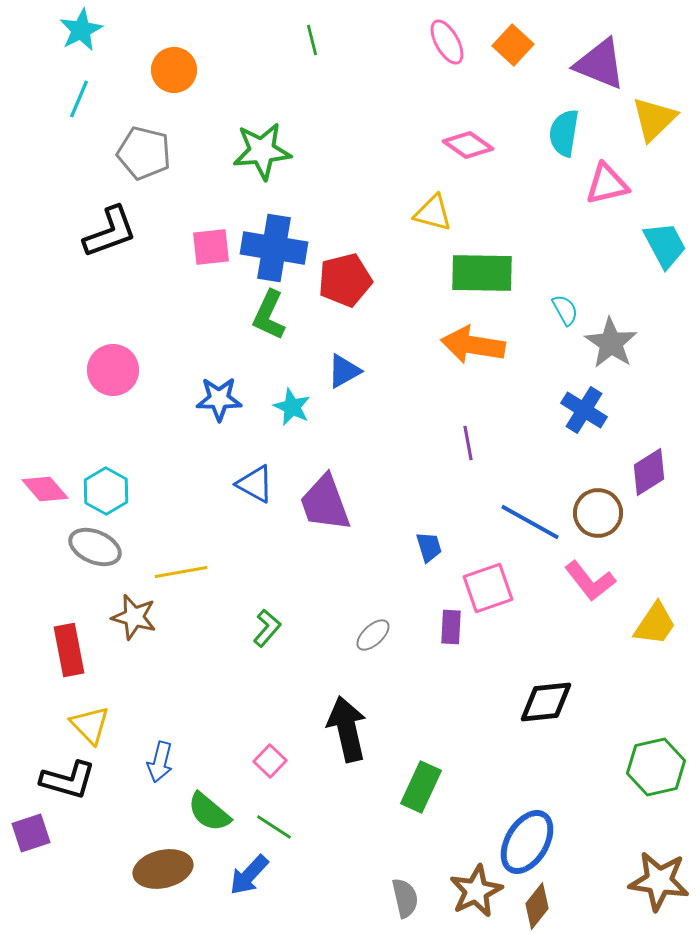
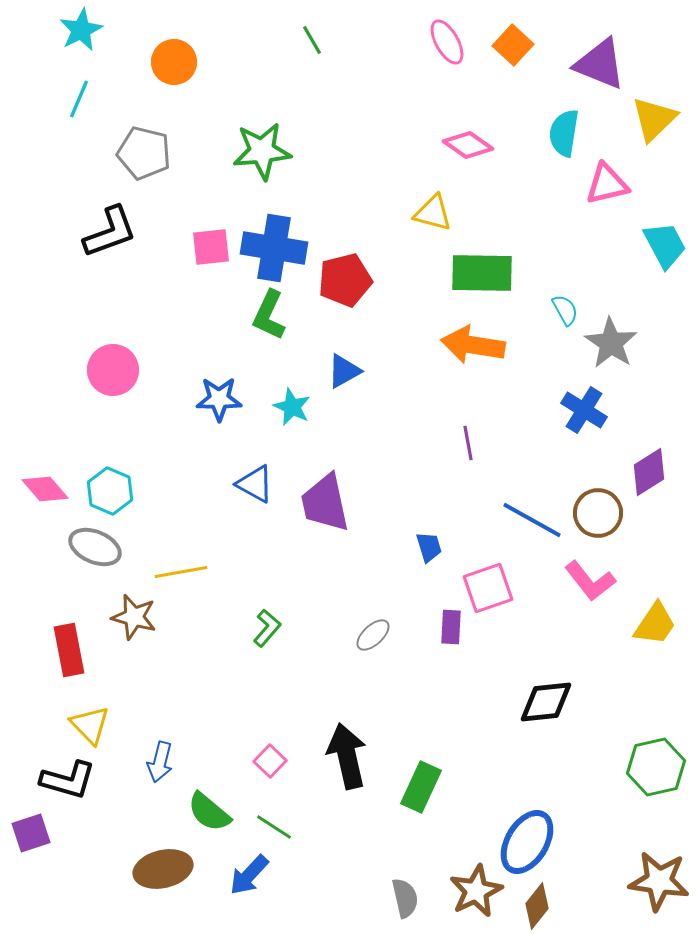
green line at (312, 40): rotated 16 degrees counterclockwise
orange circle at (174, 70): moved 8 px up
cyan hexagon at (106, 491): moved 4 px right; rotated 6 degrees counterclockwise
purple trapezoid at (325, 503): rotated 8 degrees clockwise
blue line at (530, 522): moved 2 px right, 2 px up
black arrow at (347, 729): moved 27 px down
